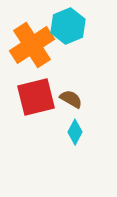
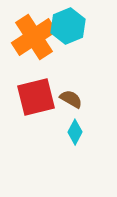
orange cross: moved 2 px right, 8 px up
